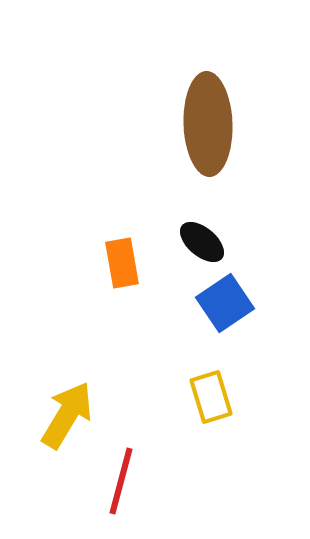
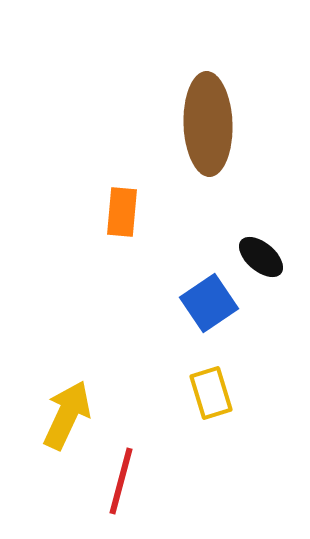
black ellipse: moved 59 px right, 15 px down
orange rectangle: moved 51 px up; rotated 15 degrees clockwise
blue square: moved 16 px left
yellow rectangle: moved 4 px up
yellow arrow: rotated 6 degrees counterclockwise
